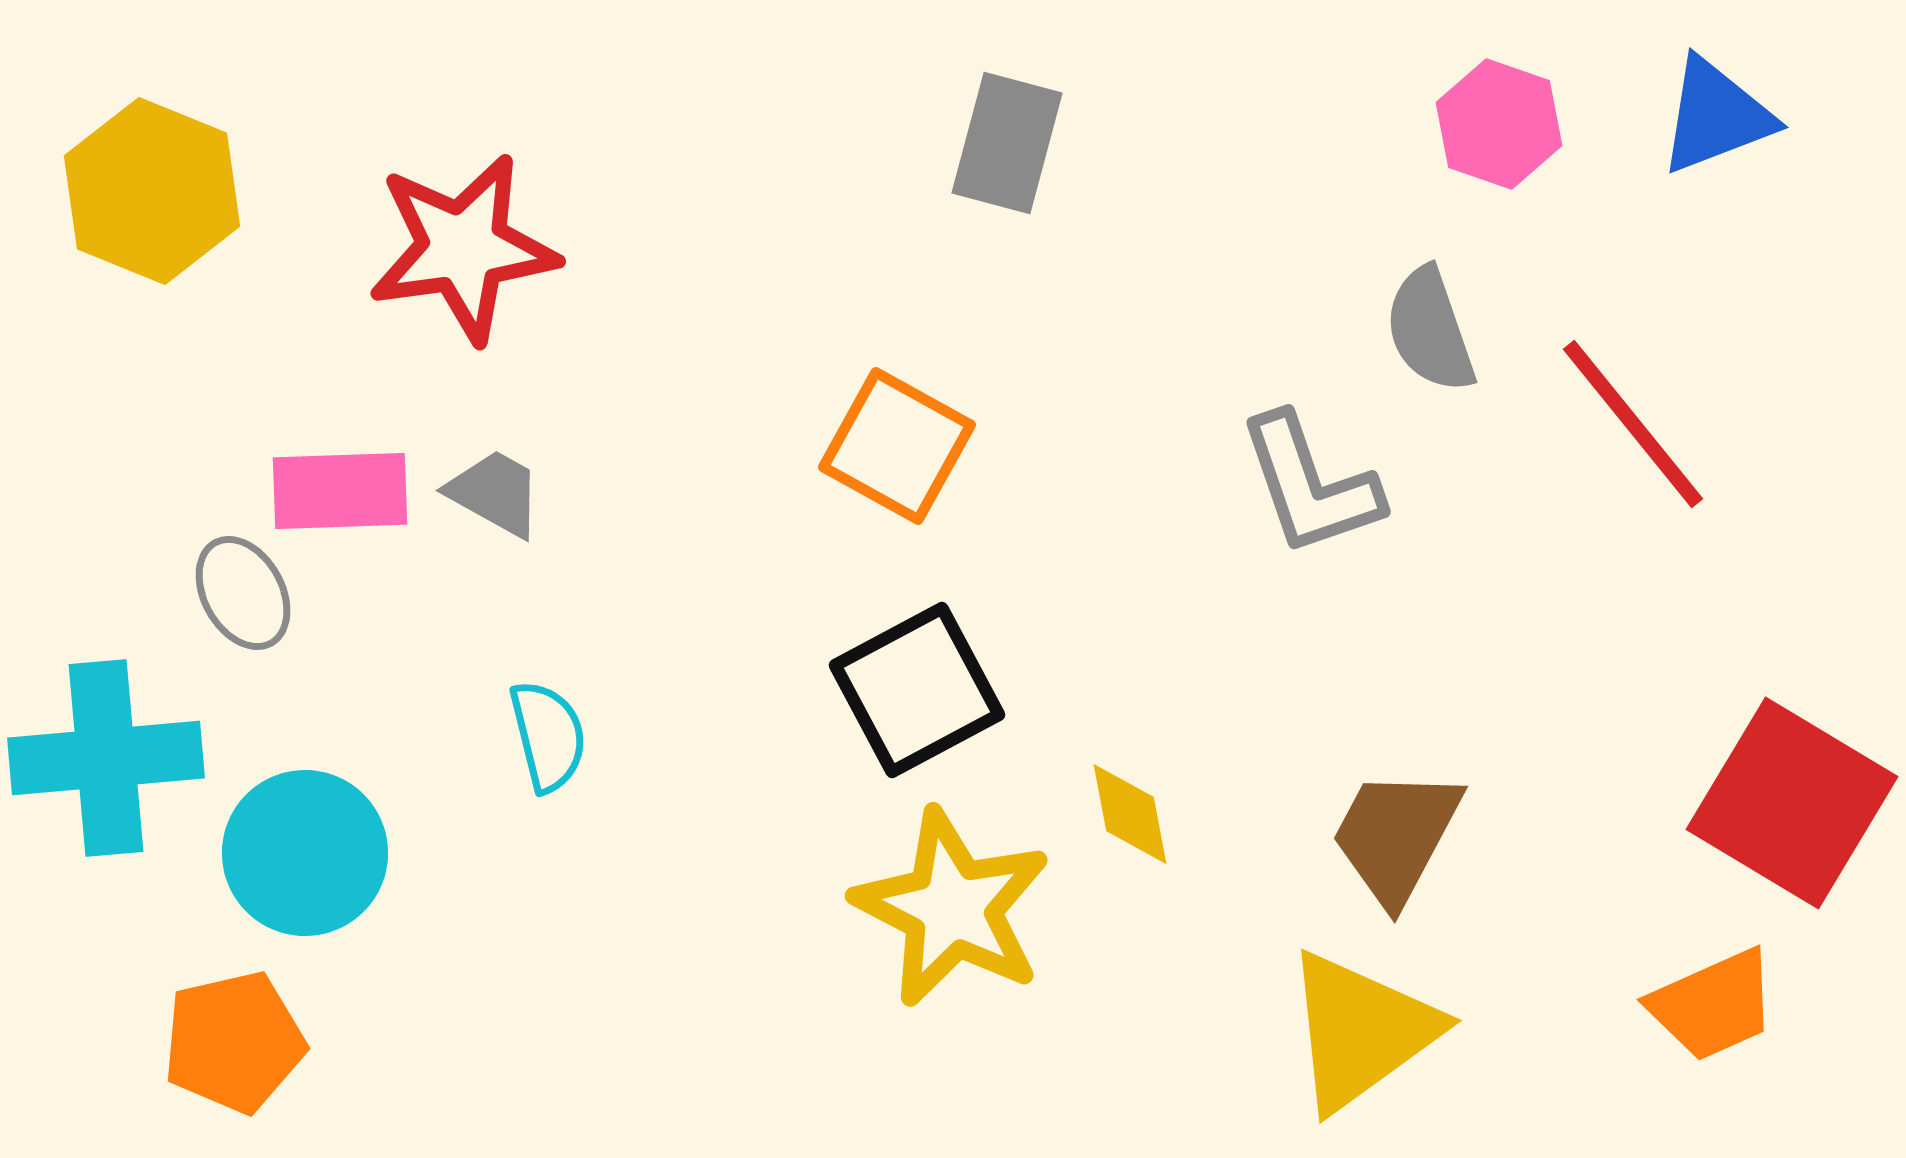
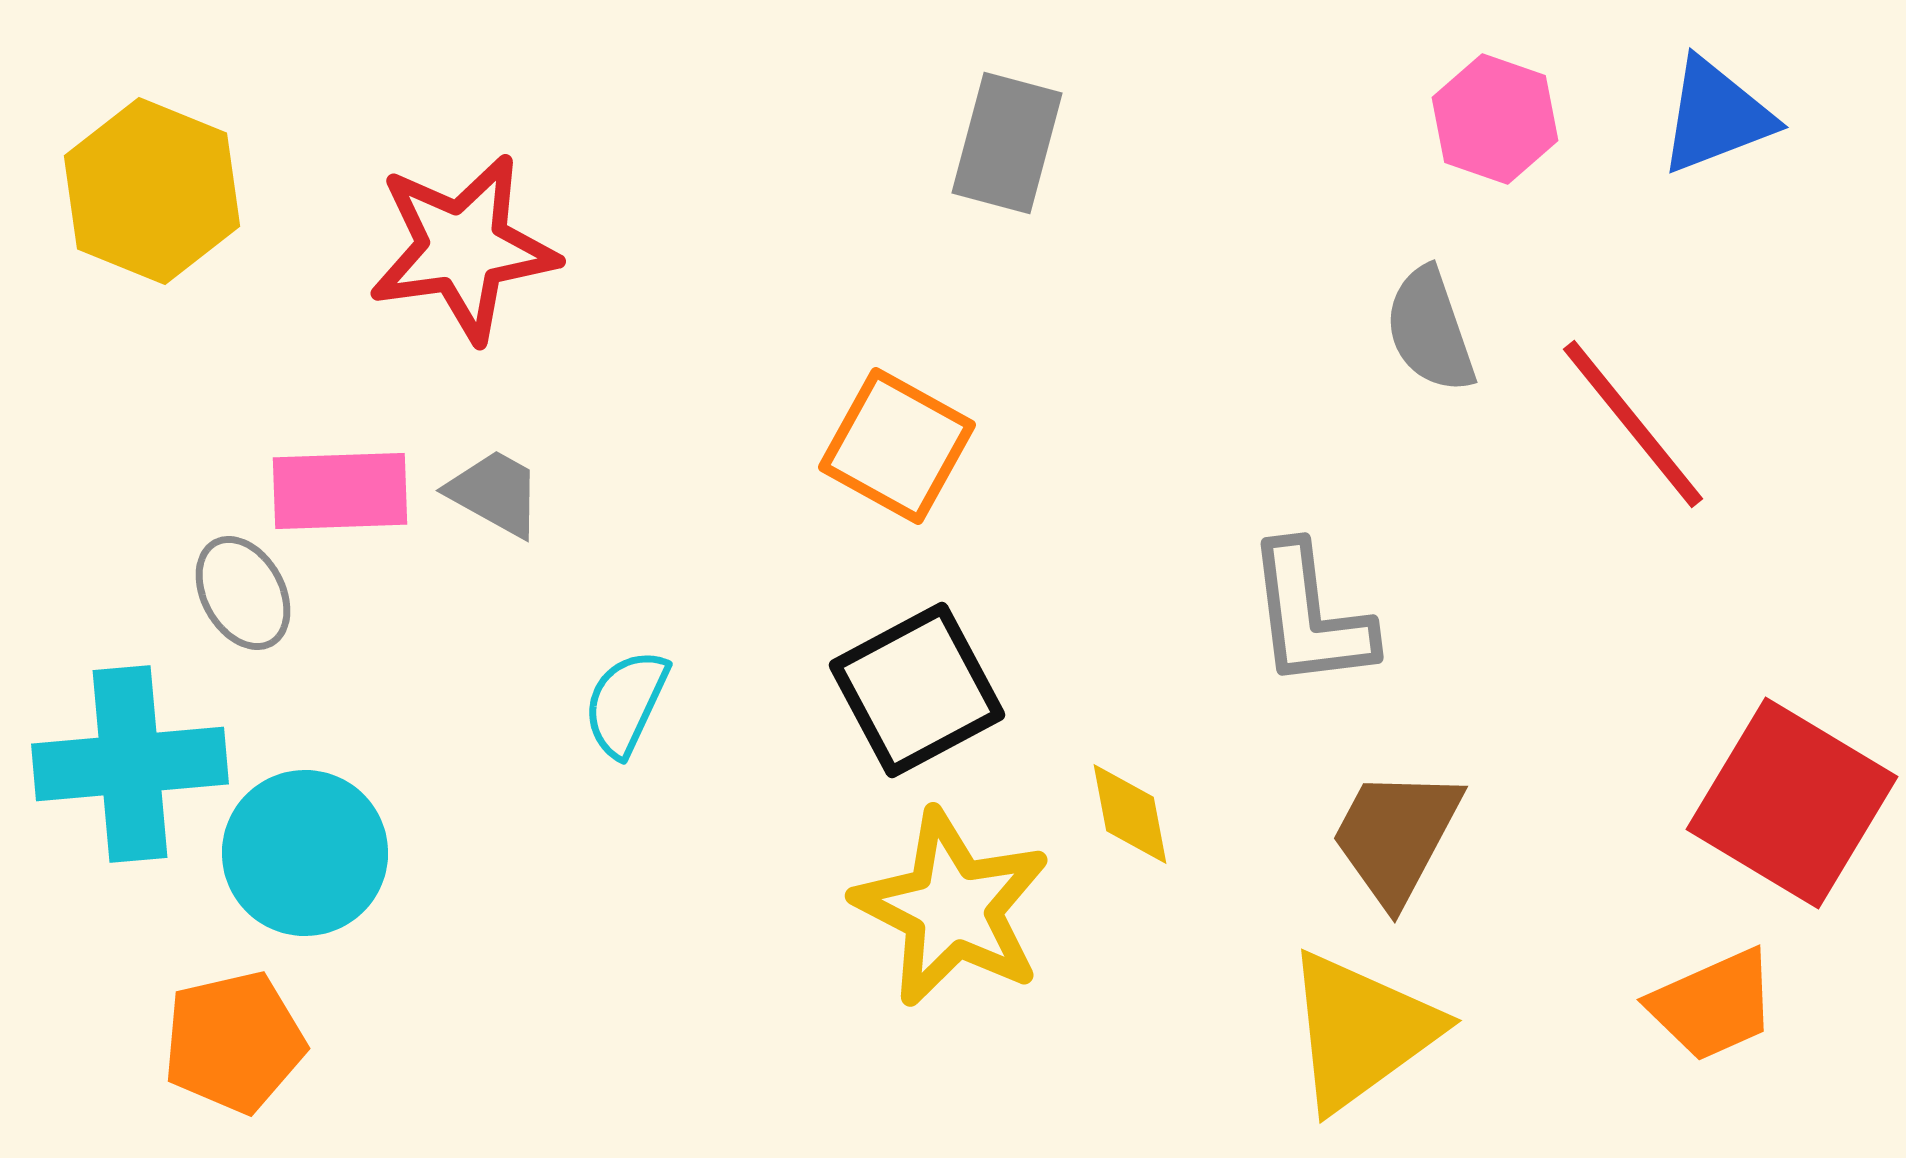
pink hexagon: moved 4 px left, 5 px up
gray L-shape: moved 131 px down; rotated 12 degrees clockwise
cyan semicircle: moved 78 px right, 33 px up; rotated 141 degrees counterclockwise
cyan cross: moved 24 px right, 6 px down
